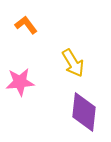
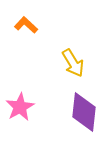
orange L-shape: rotated 10 degrees counterclockwise
pink star: moved 25 px down; rotated 24 degrees counterclockwise
